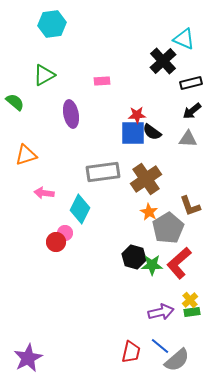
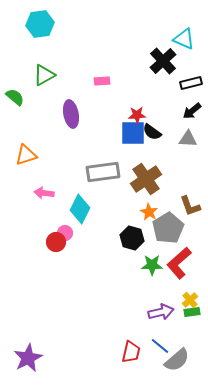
cyan hexagon: moved 12 px left
green semicircle: moved 5 px up
black hexagon: moved 2 px left, 19 px up
